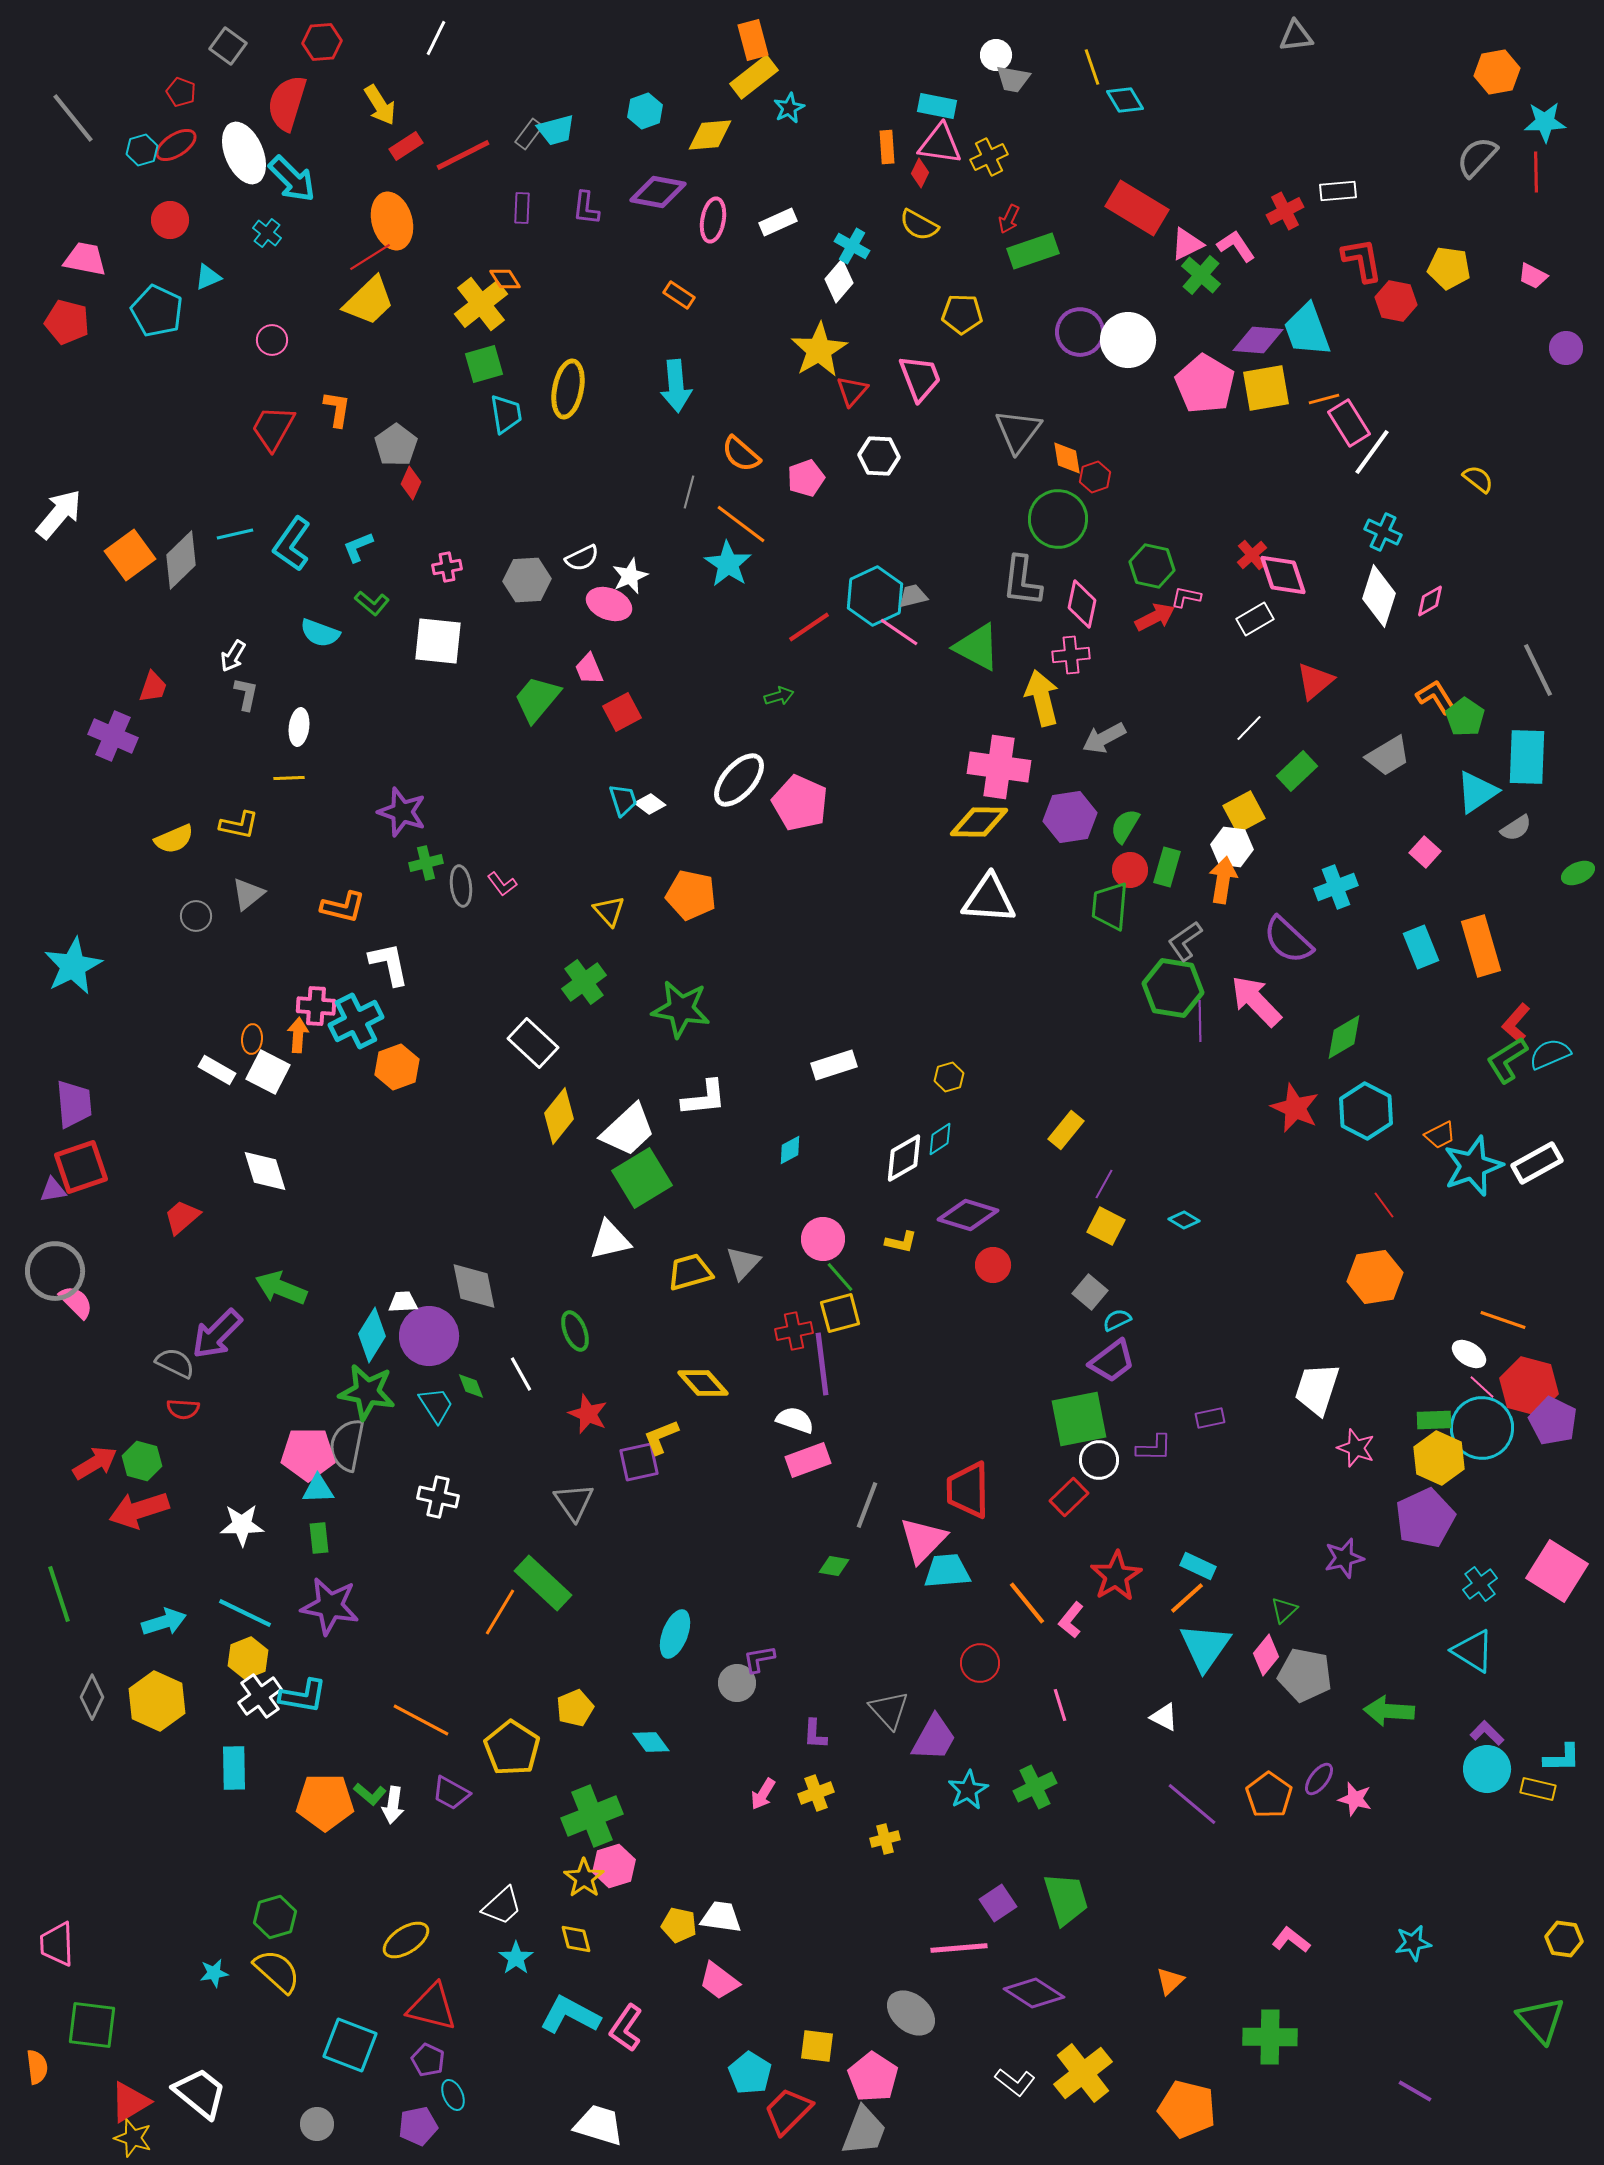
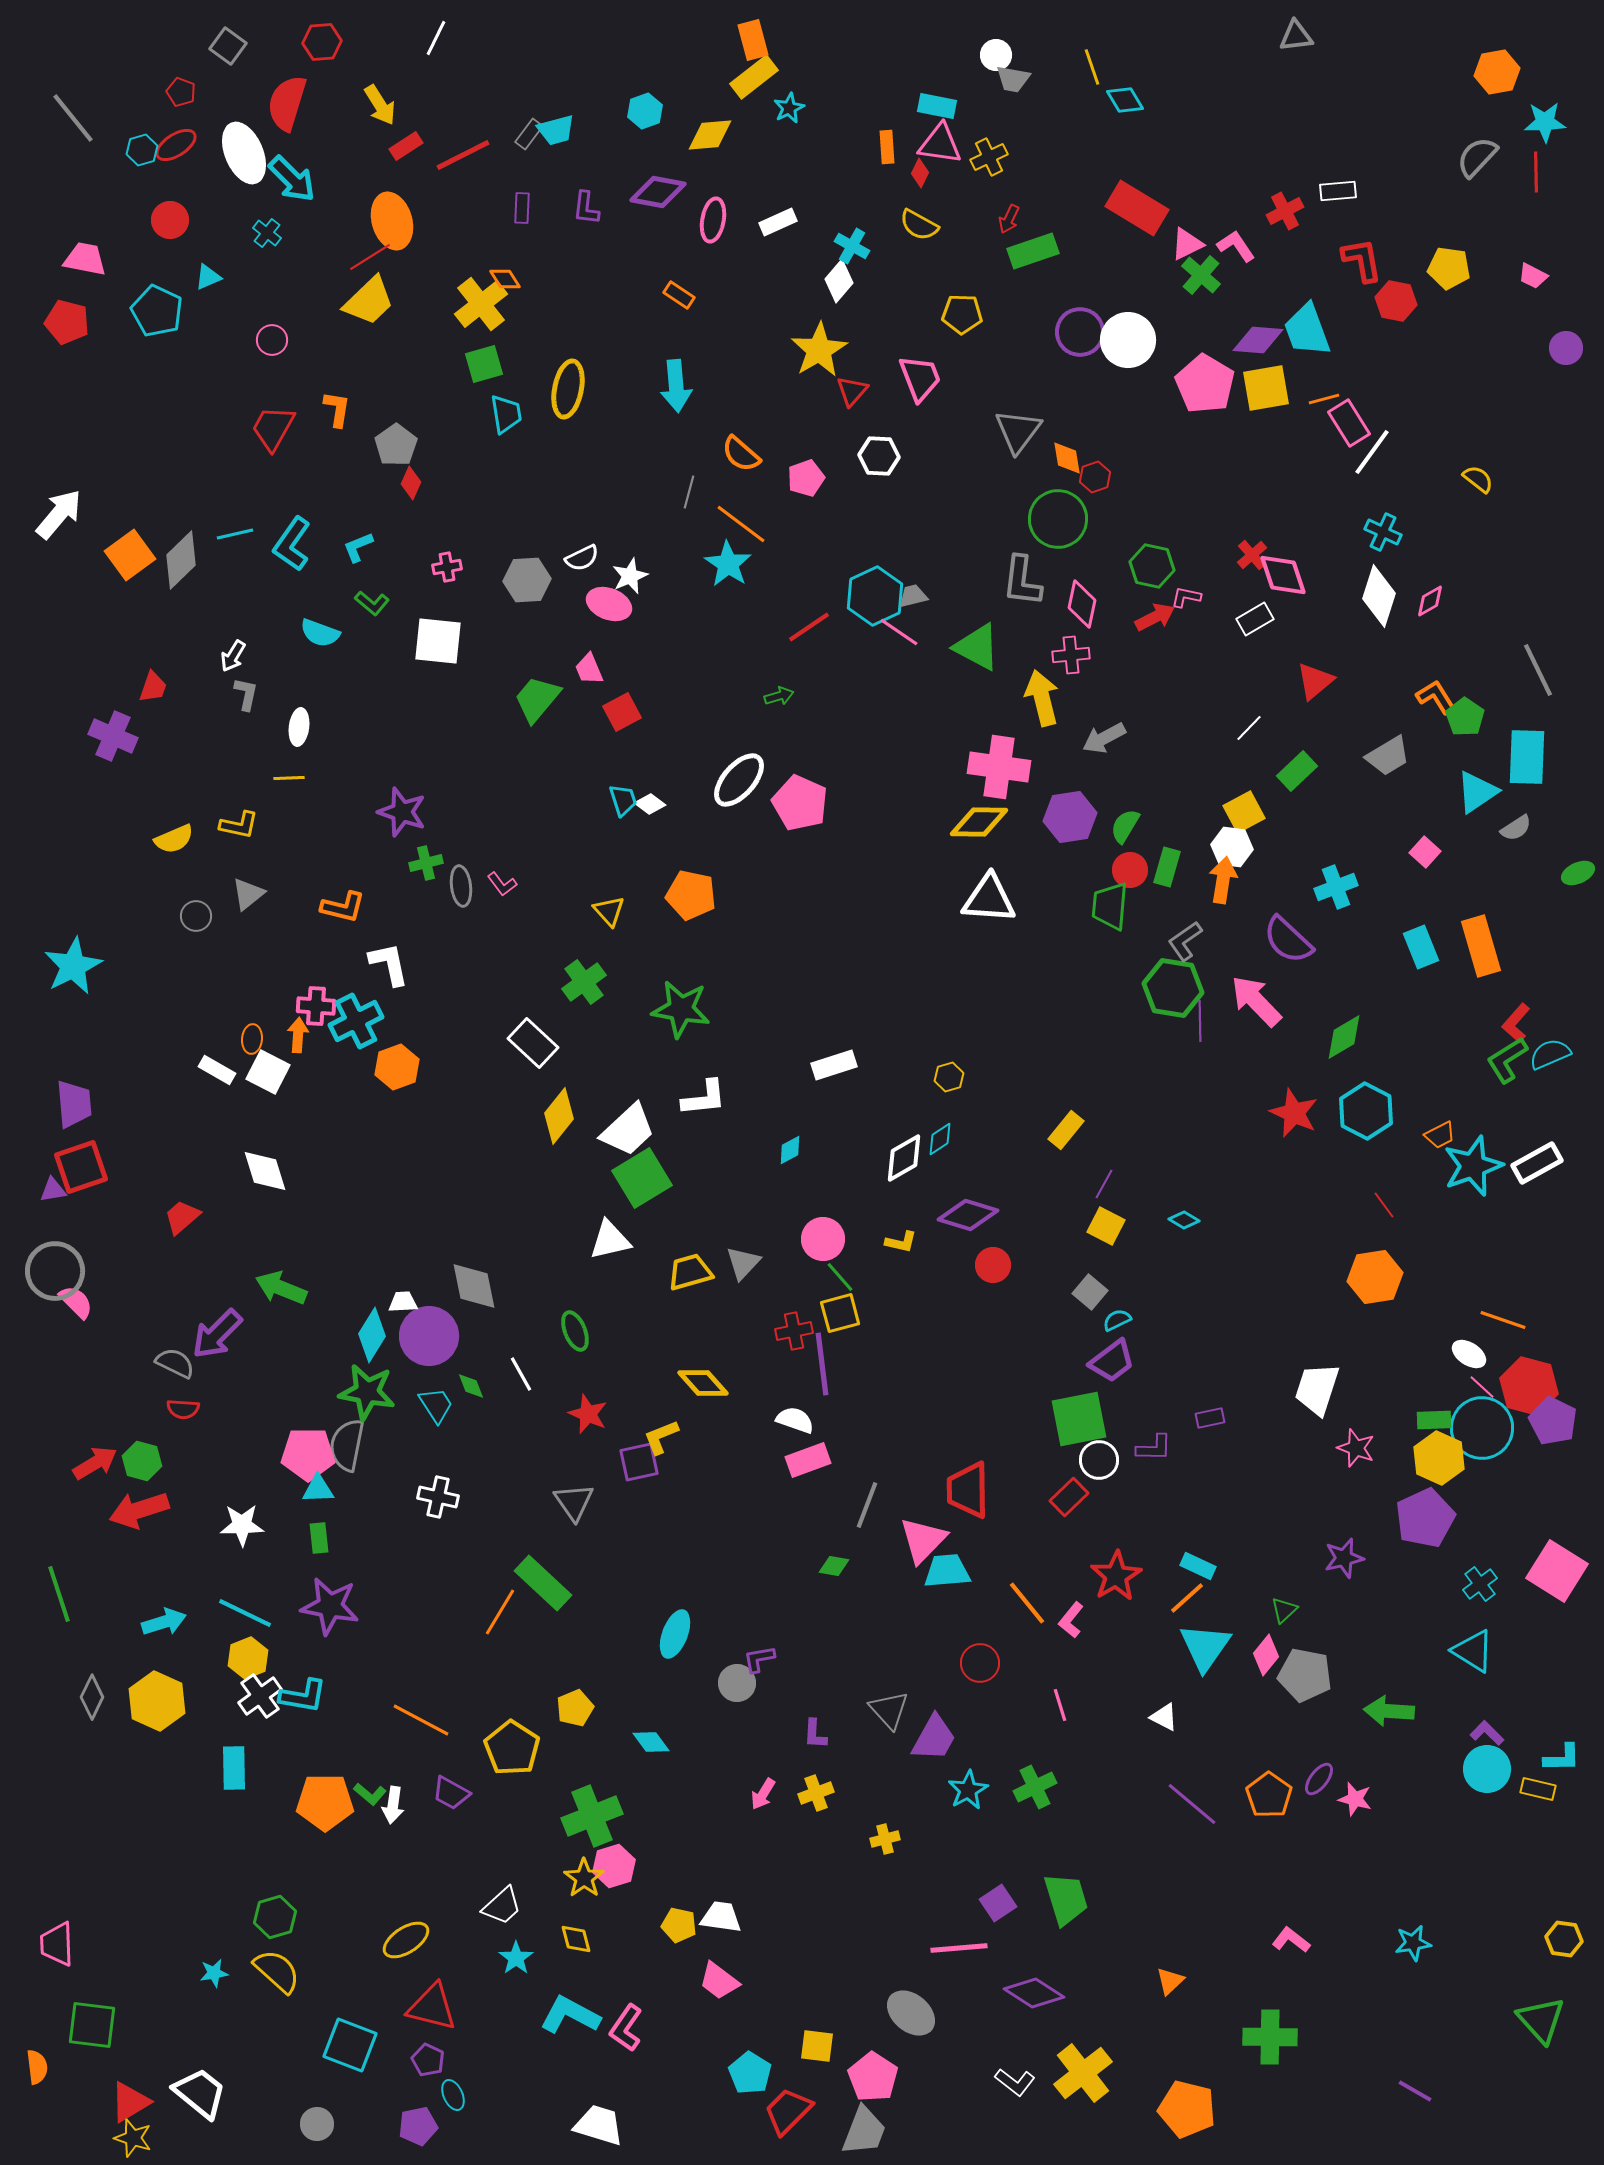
red star at (1295, 1108): moved 1 px left, 5 px down
